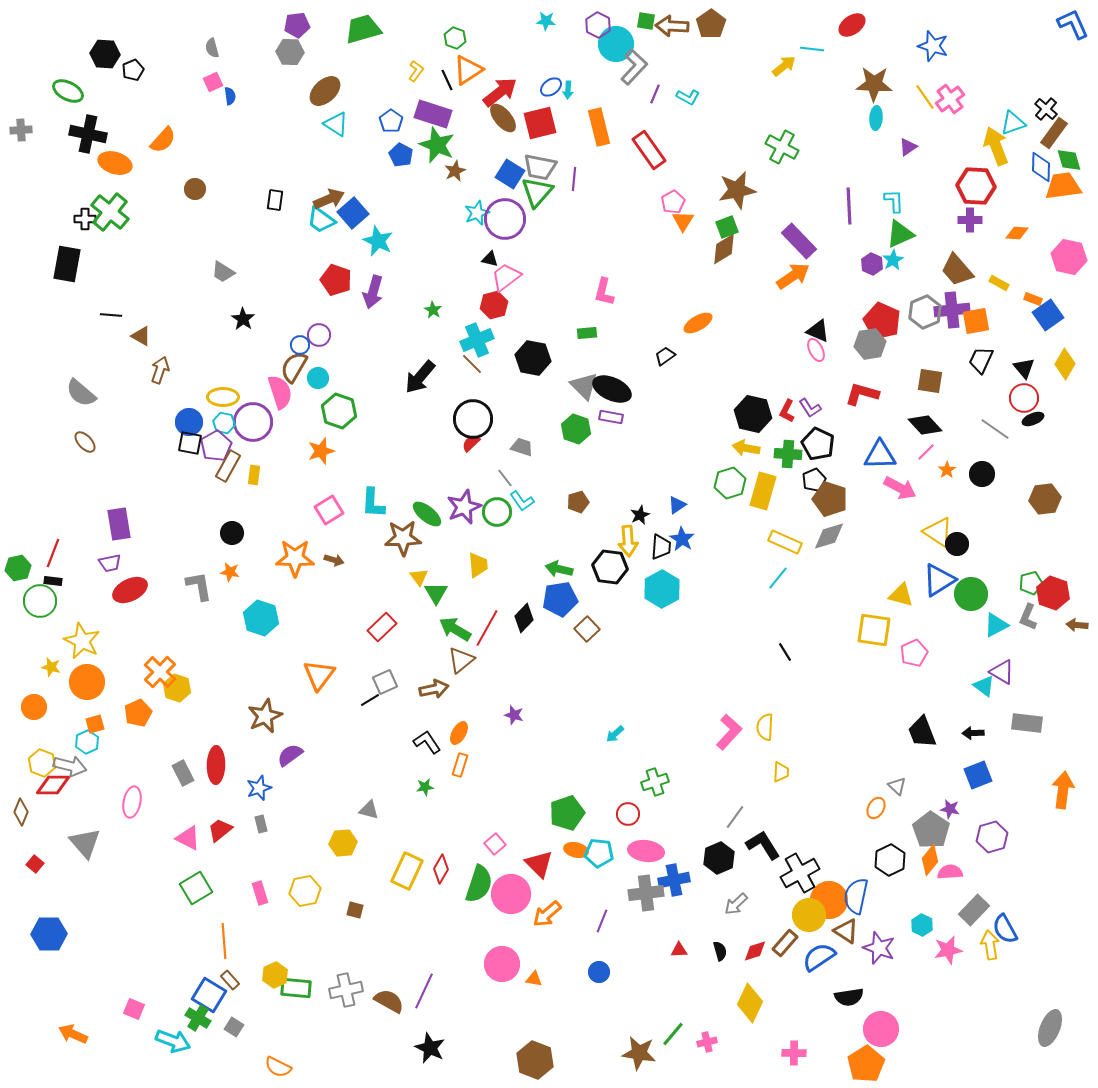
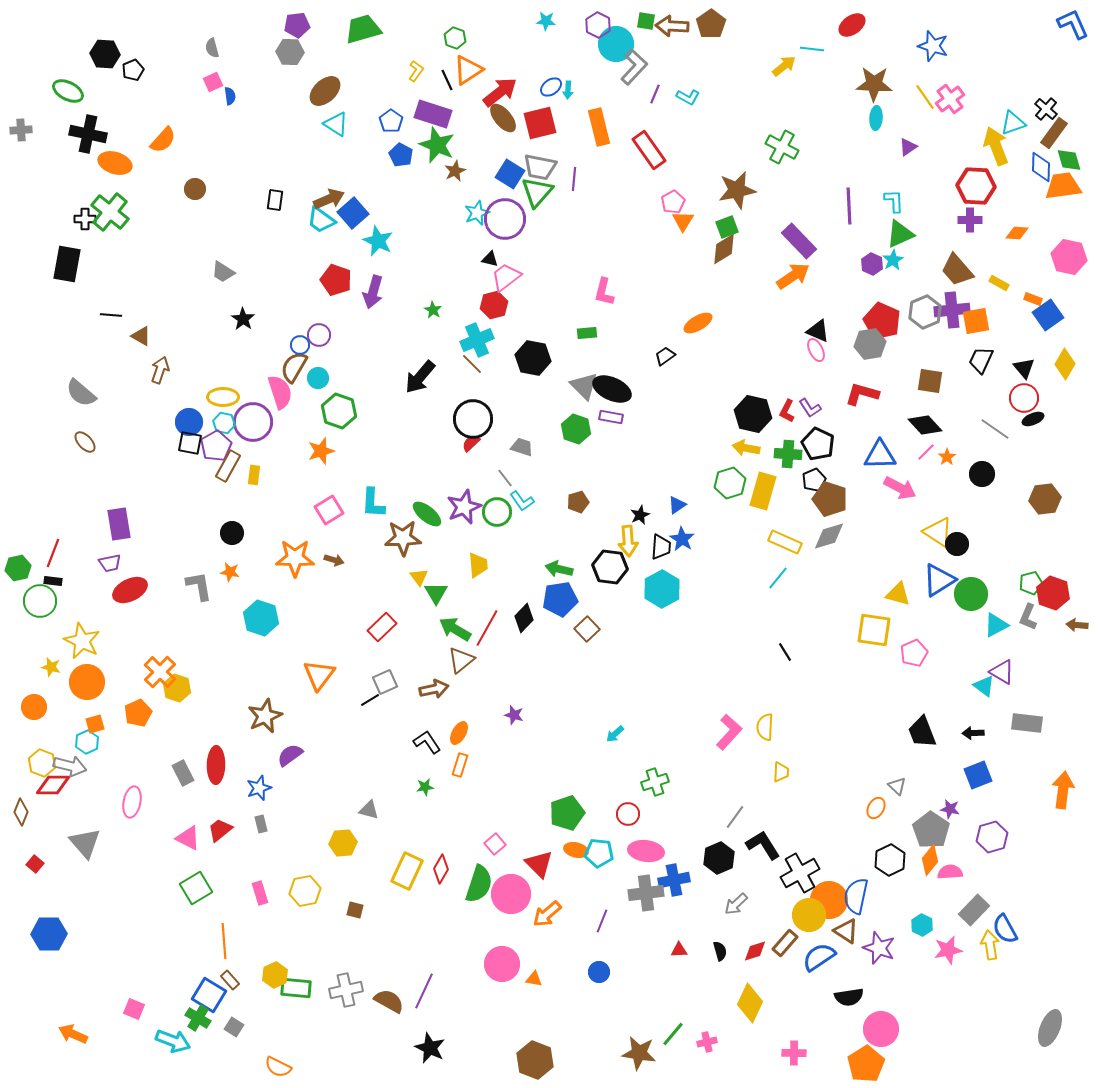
orange star at (947, 470): moved 13 px up
yellow triangle at (901, 595): moved 3 px left, 1 px up
